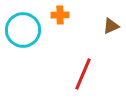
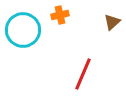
orange cross: rotated 12 degrees counterclockwise
brown triangle: moved 1 px right, 4 px up; rotated 18 degrees counterclockwise
